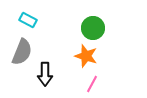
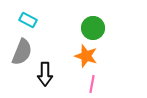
pink line: rotated 18 degrees counterclockwise
